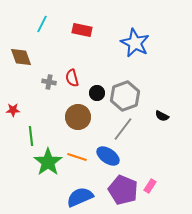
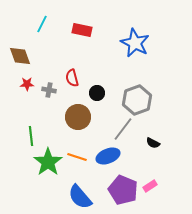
brown diamond: moved 1 px left, 1 px up
gray cross: moved 8 px down
gray hexagon: moved 12 px right, 4 px down
red star: moved 14 px right, 26 px up
black semicircle: moved 9 px left, 27 px down
blue ellipse: rotated 55 degrees counterclockwise
pink rectangle: rotated 24 degrees clockwise
blue semicircle: rotated 108 degrees counterclockwise
